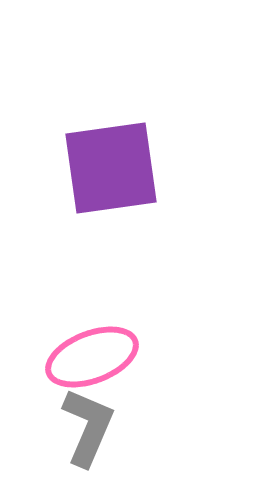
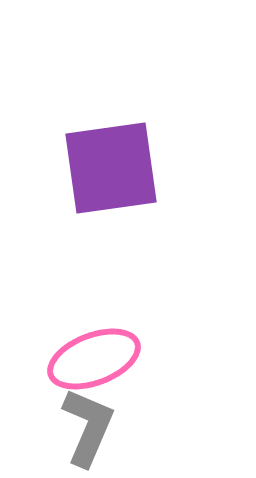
pink ellipse: moved 2 px right, 2 px down
